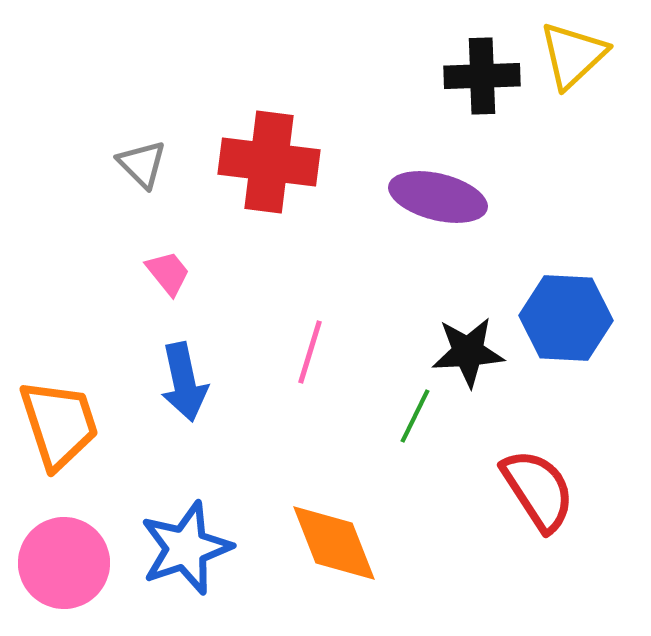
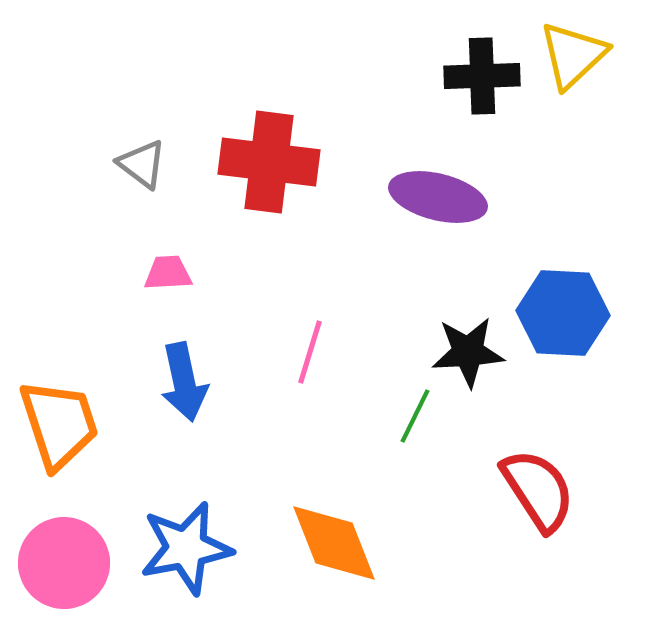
gray triangle: rotated 8 degrees counterclockwise
pink trapezoid: rotated 54 degrees counterclockwise
blue hexagon: moved 3 px left, 5 px up
blue star: rotated 8 degrees clockwise
